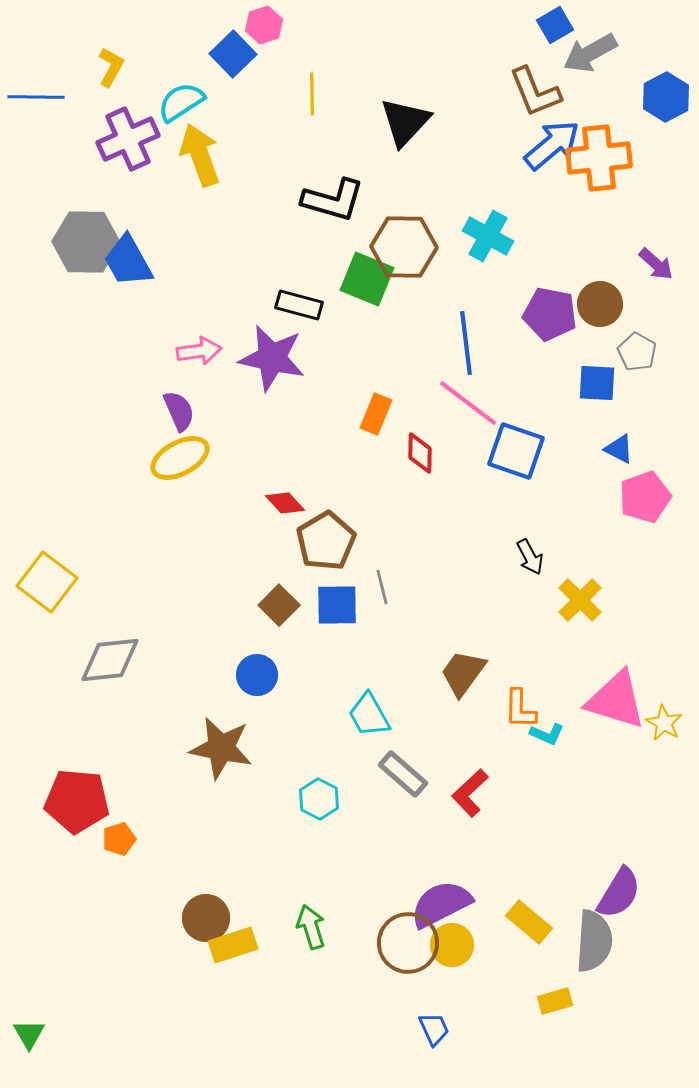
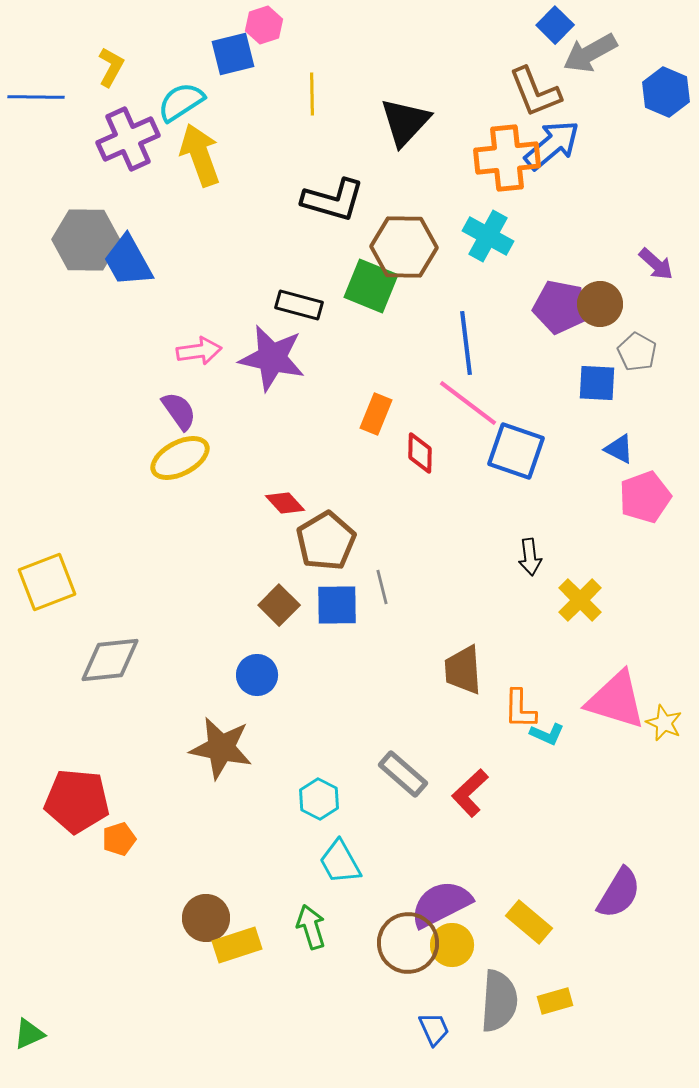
blue square at (555, 25): rotated 15 degrees counterclockwise
blue square at (233, 54): rotated 30 degrees clockwise
blue hexagon at (666, 97): moved 5 px up; rotated 9 degrees counterclockwise
orange cross at (599, 158): moved 92 px left
gray hexagon at (86, 242): moved 2 px up
green square at (367, 279): moved 4 px right, 7 px down
purple pentagon at (550, 314): moved 10 px right, 7 px up
purple semicircle at (179, 411): rotated 12 degrees counterclockwise
black arrow at (530, 557): rotated 21 degrees clockwise
yellow square at (47, 582): rotated 32 degrees clockwise
brown trapezoid at (463, 673): moved 3 px up; rotated 40 degrees counterclockwise
cyan trapezoid at (369, 715): moved 29 px left, 147 px down
yellow star at (664, 723): rotated 6 degrees counterclockwise
gray semicircle at (594, 941): moved 95 px left, 60 px down
yellow rectangle at (233, 945): moved 4 px right
green triangle at (29, 1034): rotated 36 degrees clockwise
